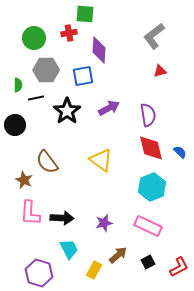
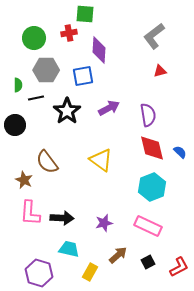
red diamond: moved 1 px right
cyan trapezoid: rotated 50 degrees counterclockwise
yellow rectangle: moved 4 px left, 2 px down
